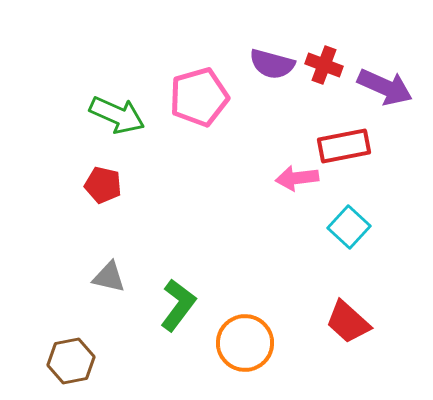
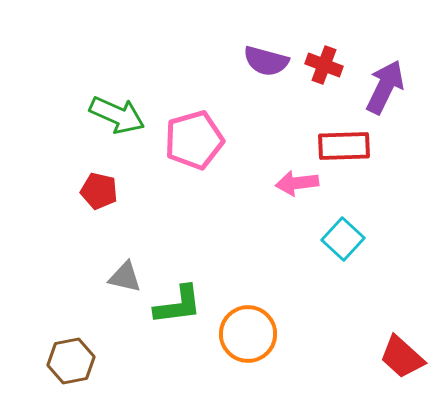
purple semicircle: moved 6 px left, 3 px up
purple arrow: rotated 88 degrees counterclockwise
pink pentagon: moved 5 px left, 43 px down
red rectangle: rotated 9 degrees clockwise
pink arrow: moved 5 px down
red pentagon: moved 4 px left, 6 px down
cyan square: moved 6 px left, 12 px down
gray triangle: moved 16 px right
green L-shape: rotated 46 degrees clockwise
red trapezoid: moved 54 px right, 35 px down
orange circle: moved 3 px right, 9 px up
